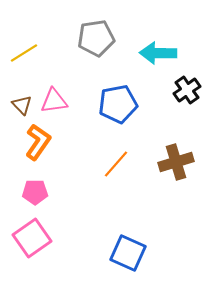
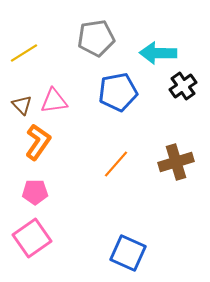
black cross: moved 4 px left, 4 px up
blue pentagon: moved 12 px up
